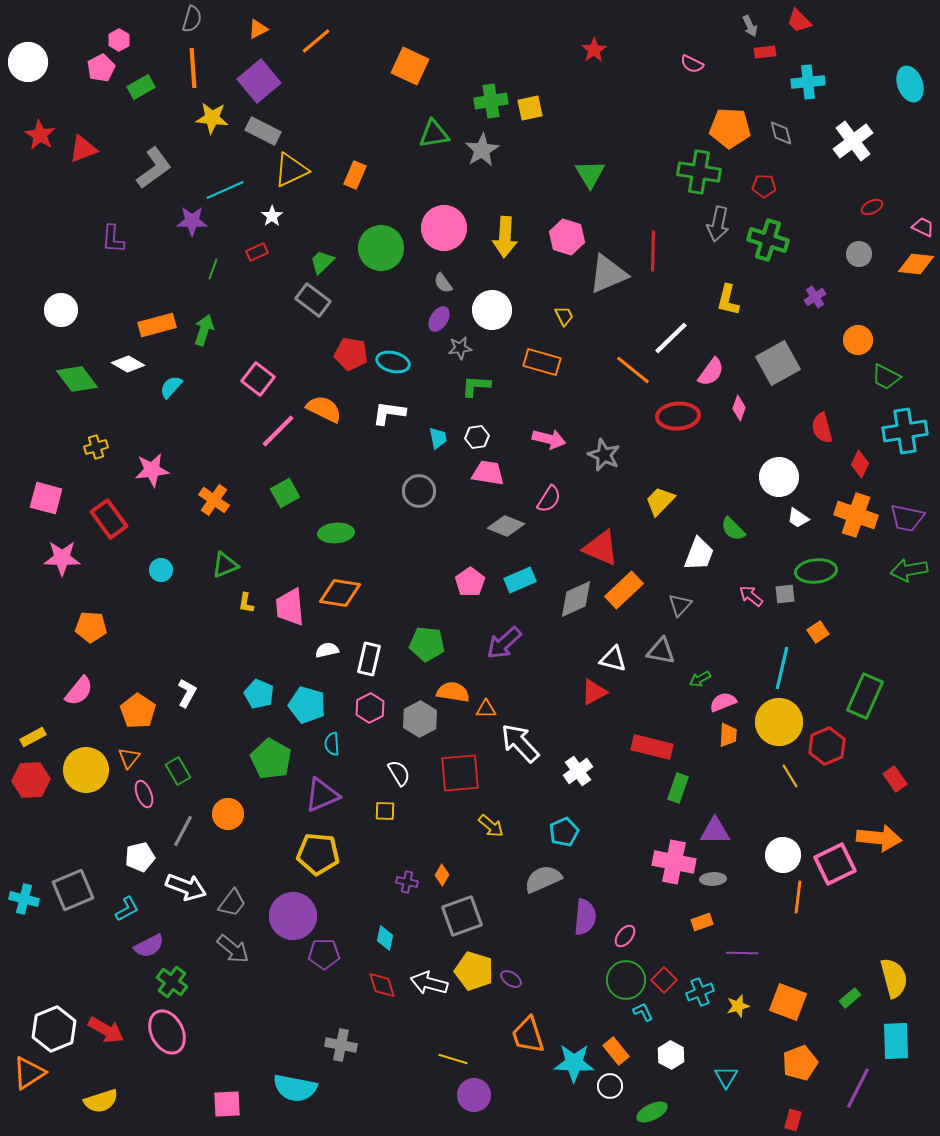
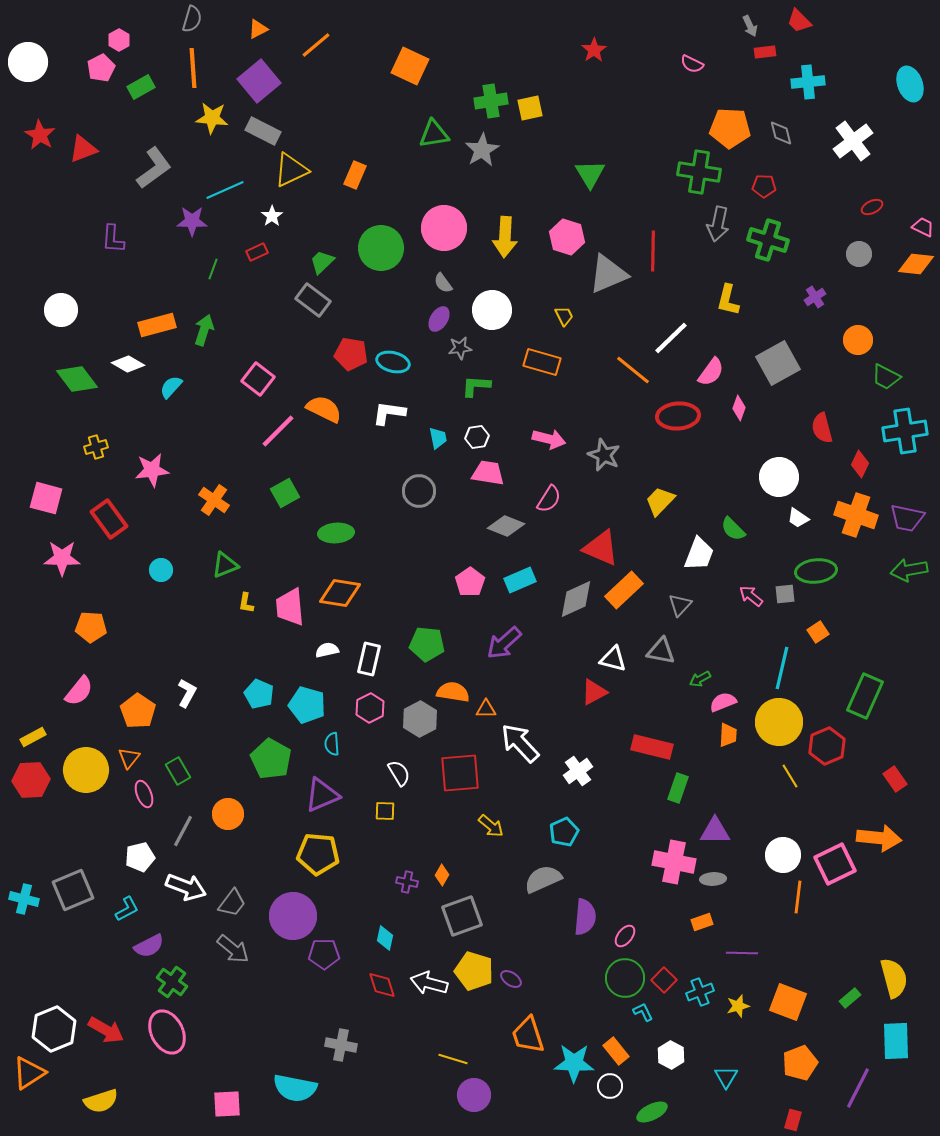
orange line at (316, 41): moved 4 px down
green circle at (626, 980): moved 1 px left, 2 px up
